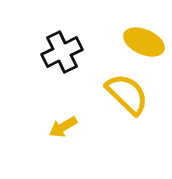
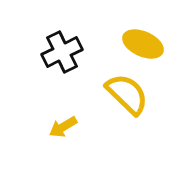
yellow ellipse: moved 1 px left, 2 px down
